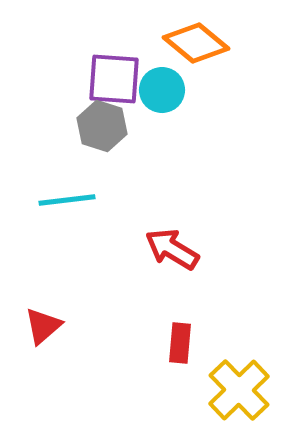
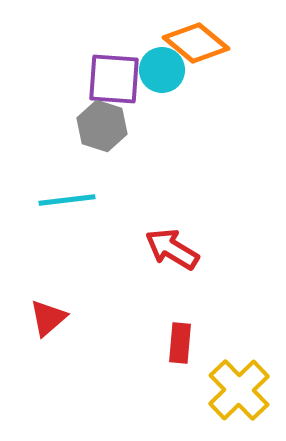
cyan circle: moved 20 px up
red triangle: moved 5 px right, 8 px up
